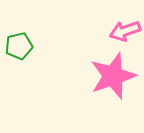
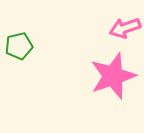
pink arrow: moved 3 px up
